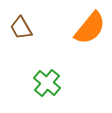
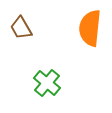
orange semicircle: rotated 147 degrees clockwise
